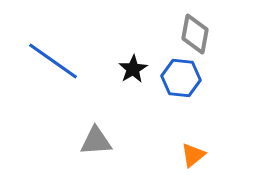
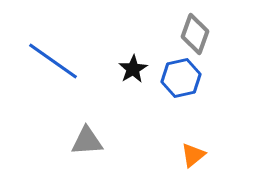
gray diamond: rotated 9 degrees clockwise
blue hexagon: rotated 18 degrees counterclockwise
gray triangle: moved 9 px left
